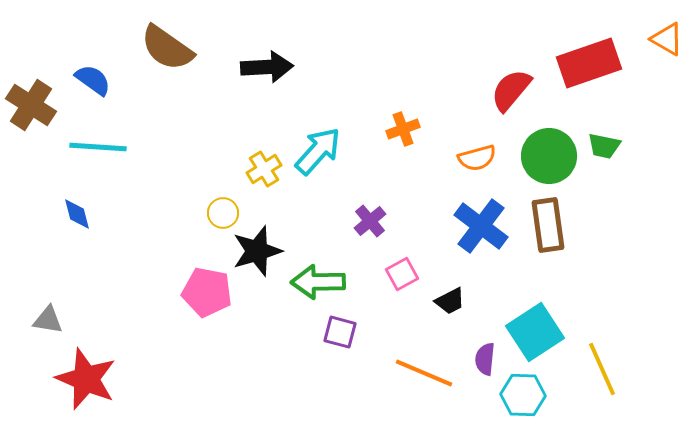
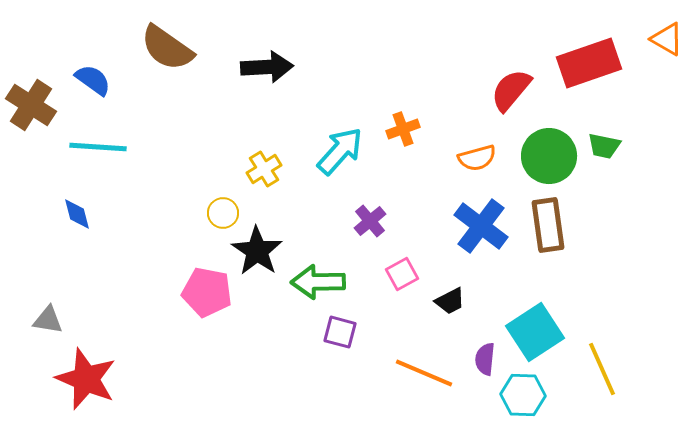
cyan arrow: moved 22 px right
black star: rotated 21 degrees counterclockwise
